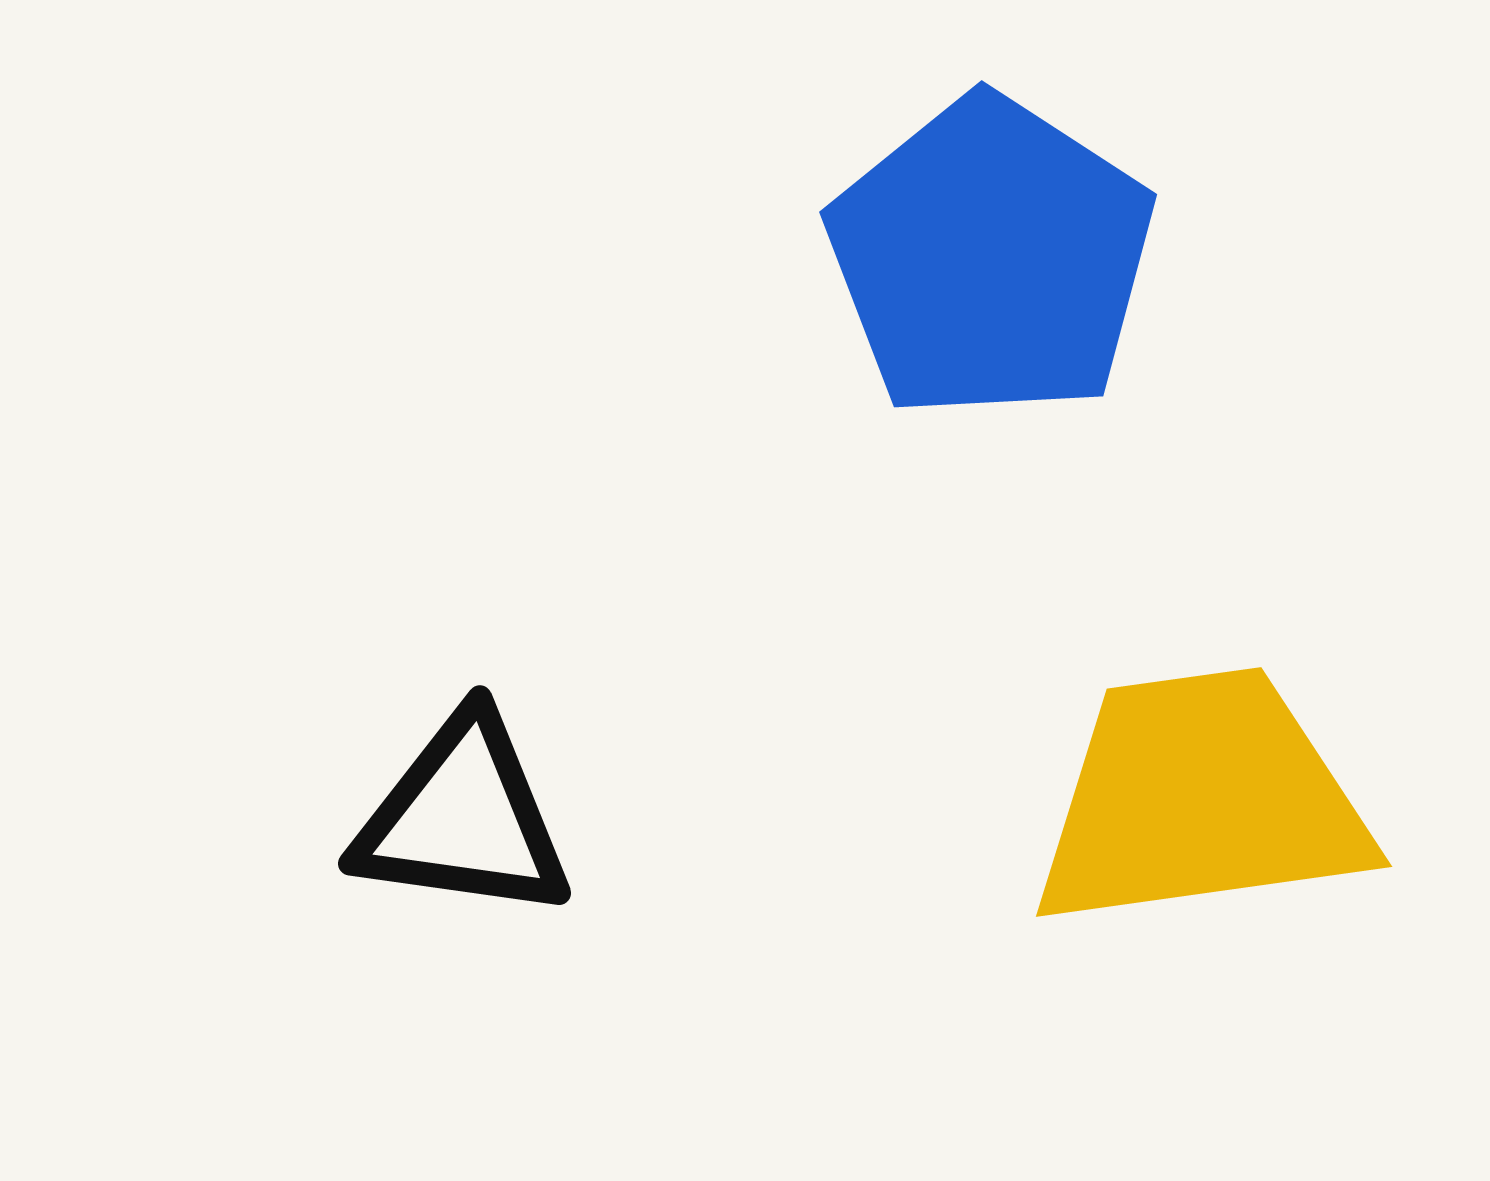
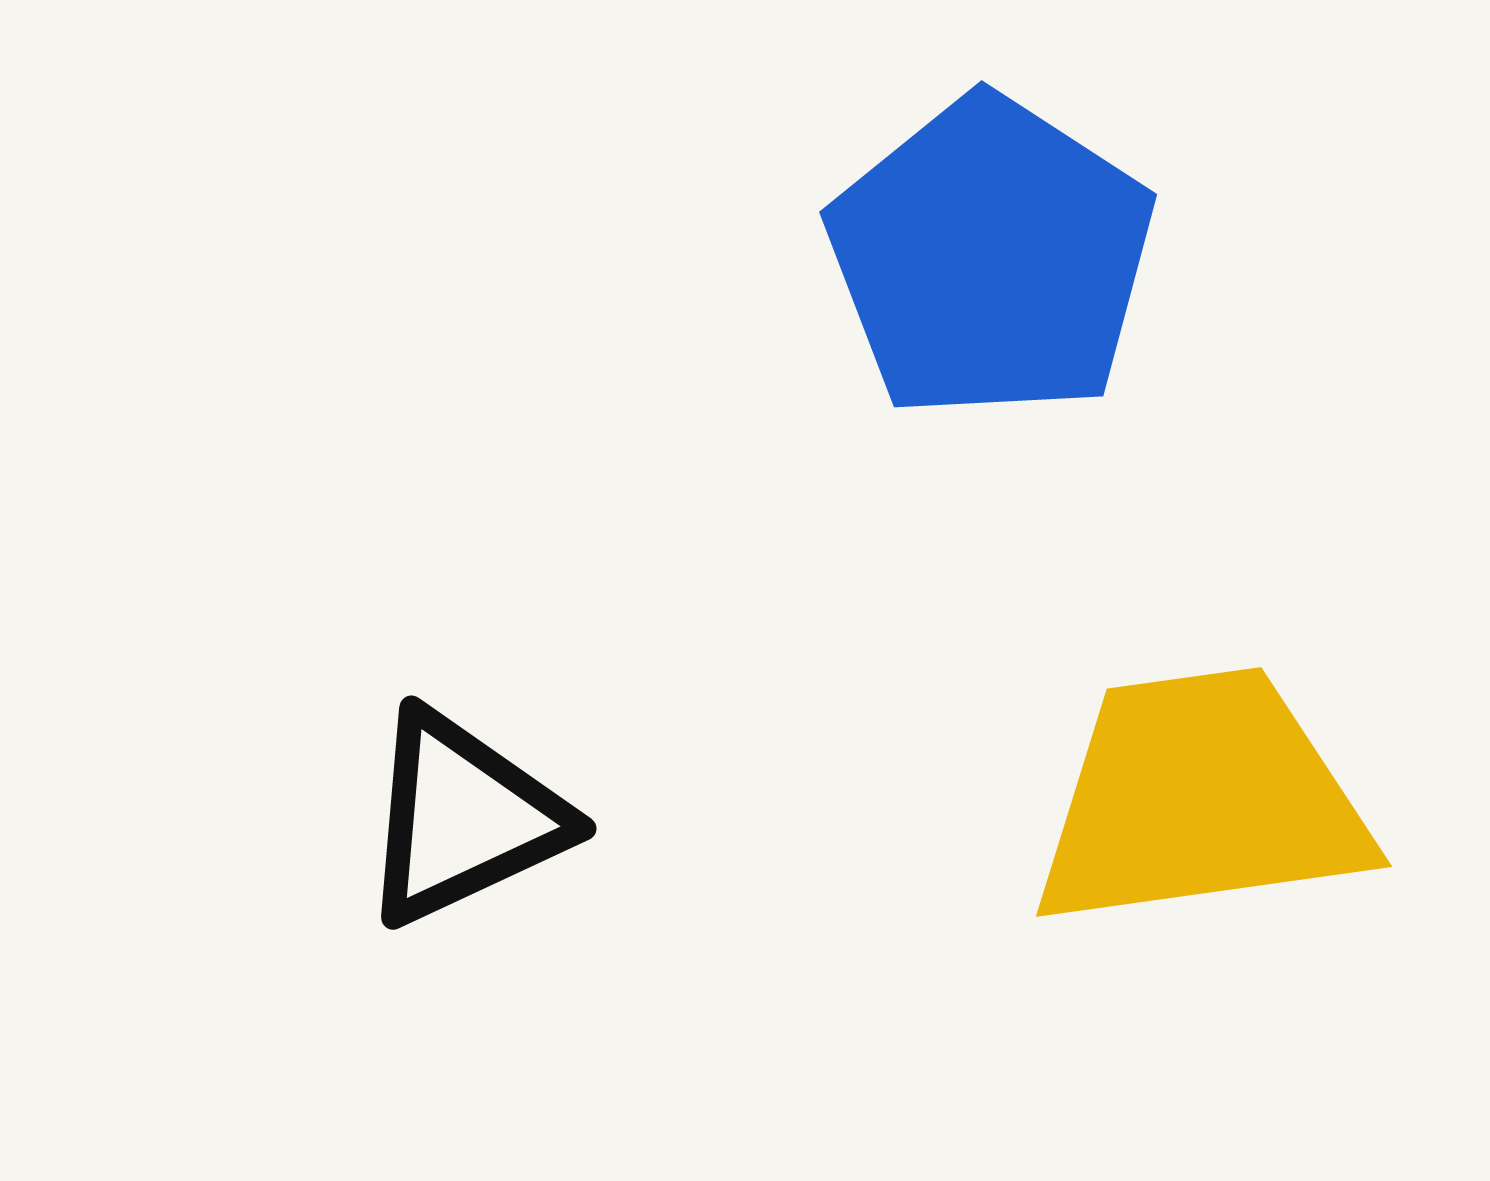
black triangle: rotated 33 degrees counterclockwise
